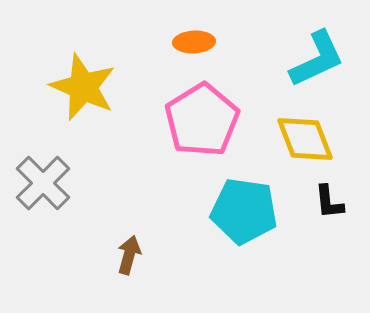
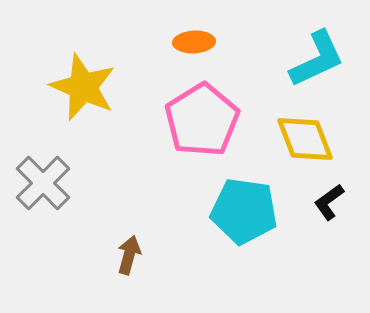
black L-shape: rotated 60 degrees clockwise
